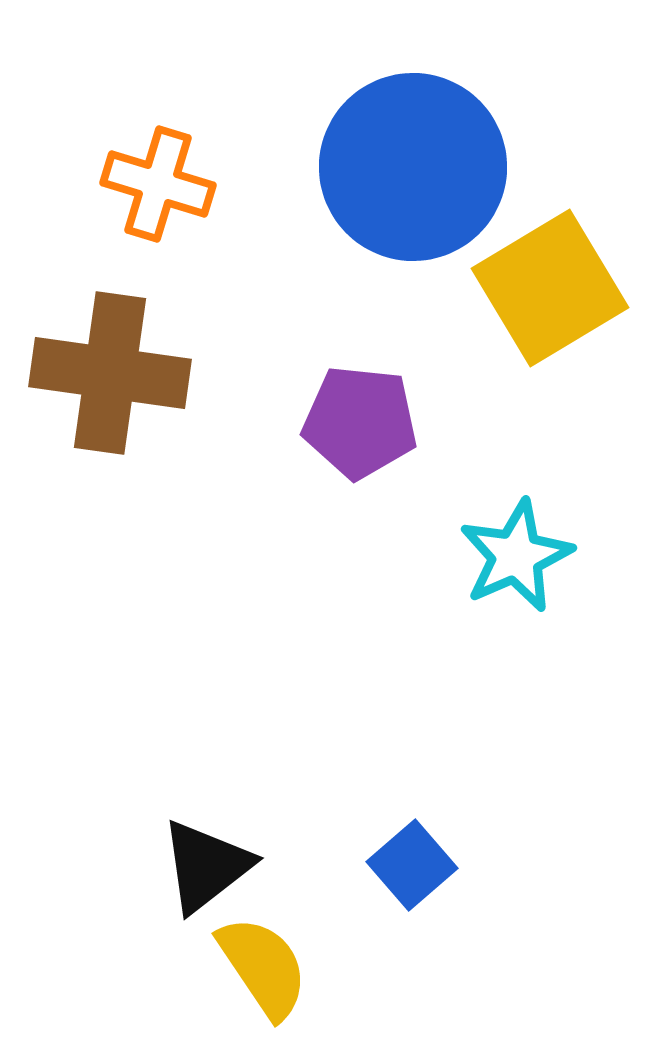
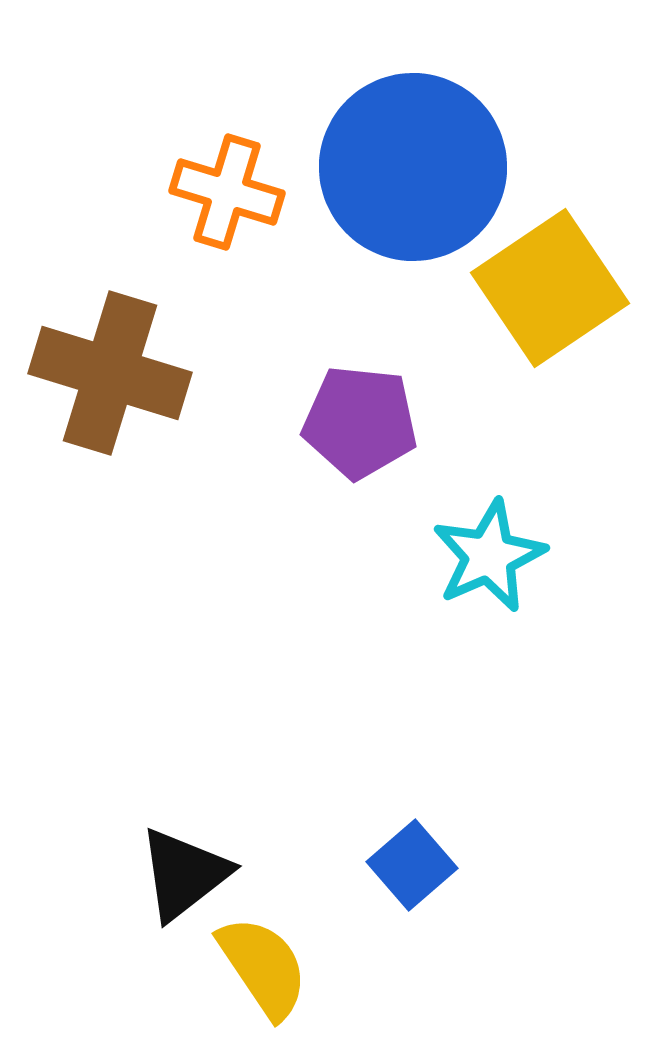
orange cross: moved 69 px right, 8 px down
yellow square: rotated 3 degrees counterclockwise
brown cross: rotated 9 degrees clockwise
cyan star: moved 27 px left
black triangle: moved 22 px left, 8 px down
